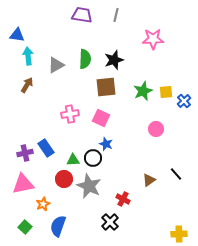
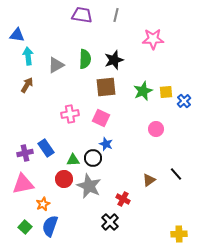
blue semicircle: moved 8 px left
